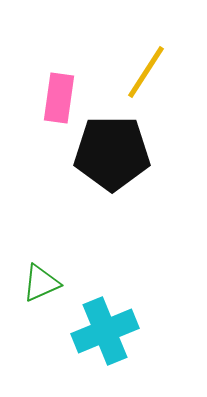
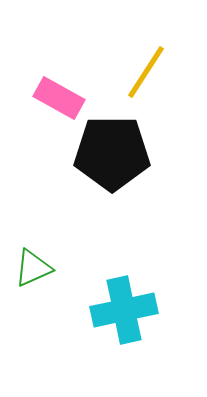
pink rectangle: rotated 69 degrees counterclockwise
green triangle: moved 8 px left, 15 px up
cyan cross: moved 19 px right, 21 px up; rotated 10 degrees clockwise
